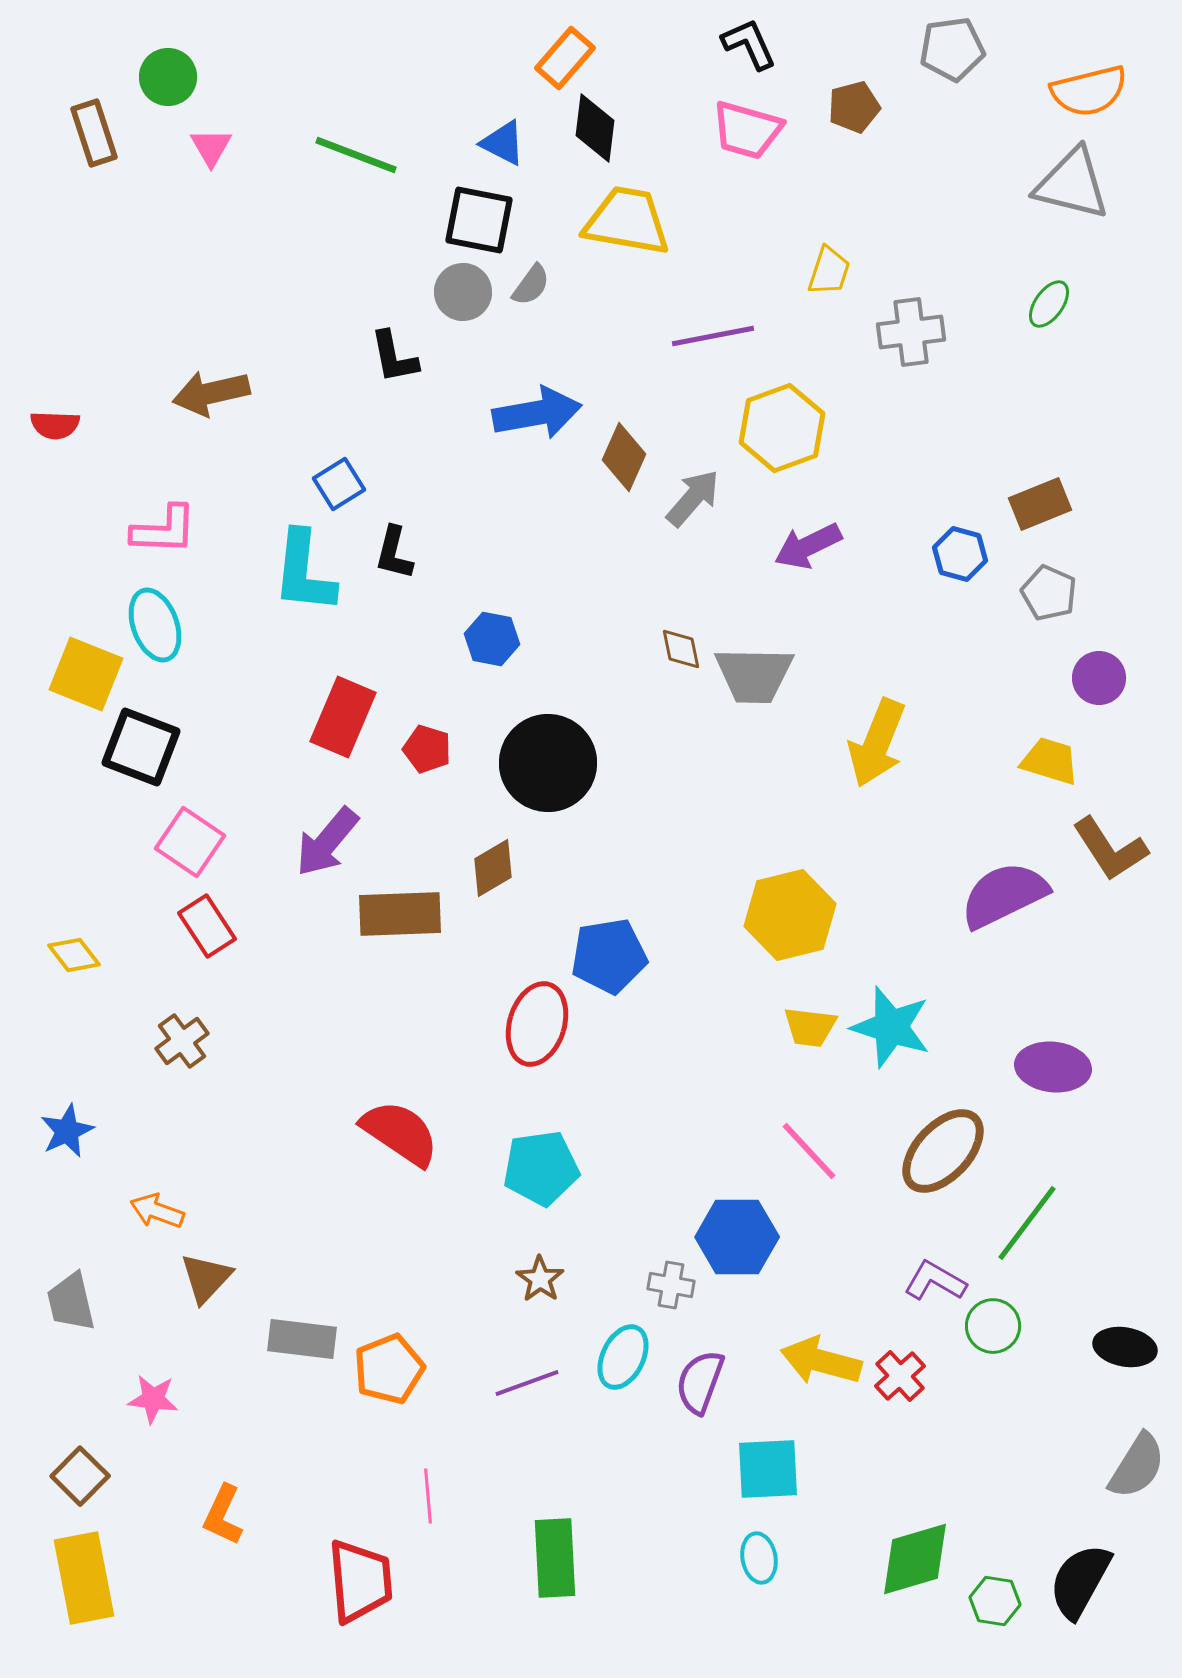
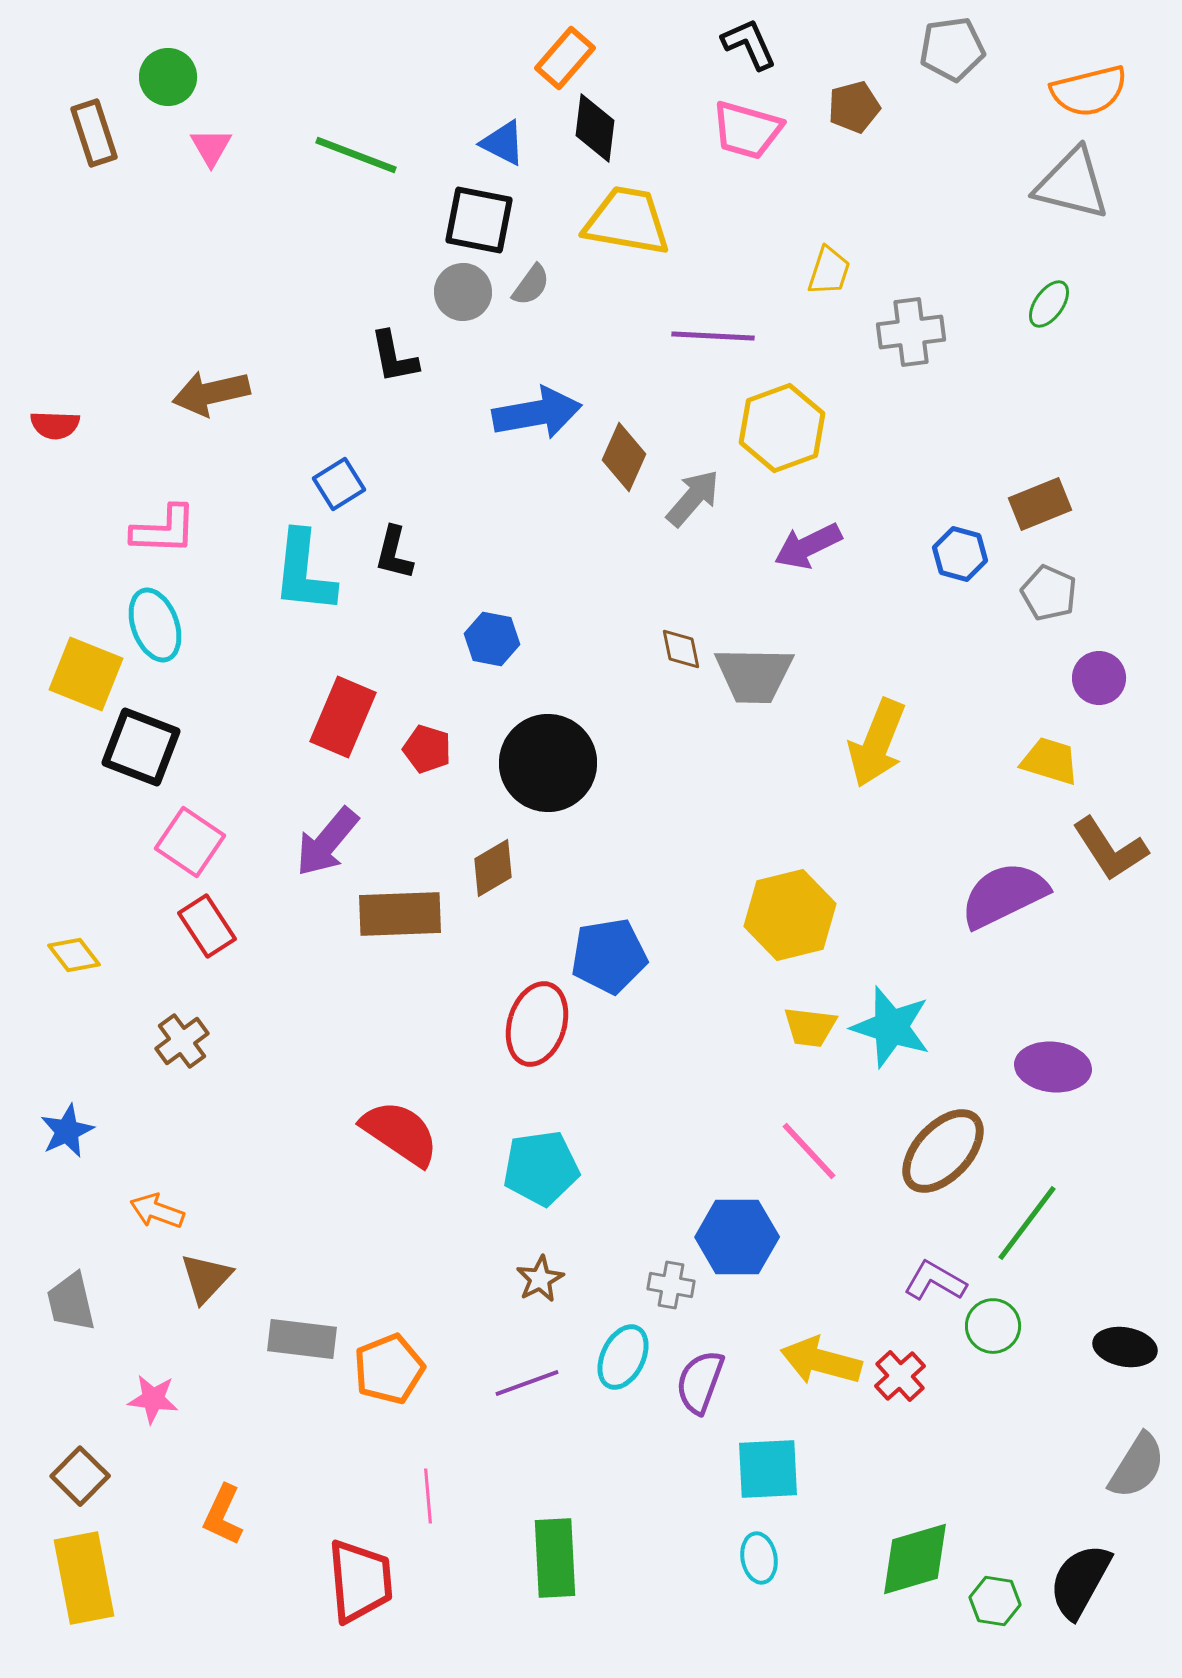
purple line at (713, 336): rotated 14 degrees clockwise
brown star at (540, 1279): rotated 9 degrees clockwise
